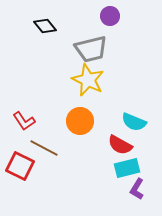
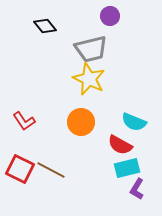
yellow star: moved 1 px right, 1 px up
orange circle: moved 1 px right, 1 px down
brown line: moved 7 px right, 22 px down
red square: moved 3 px down
